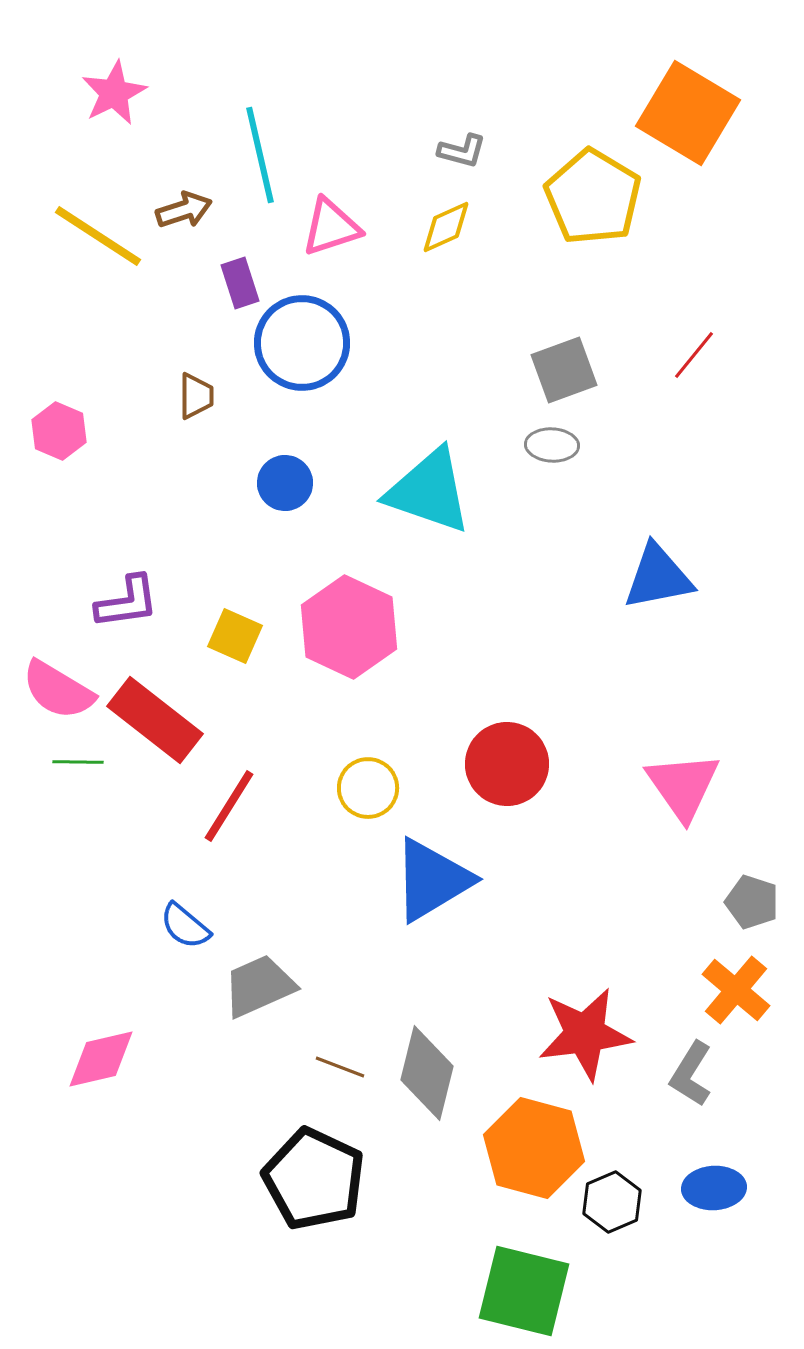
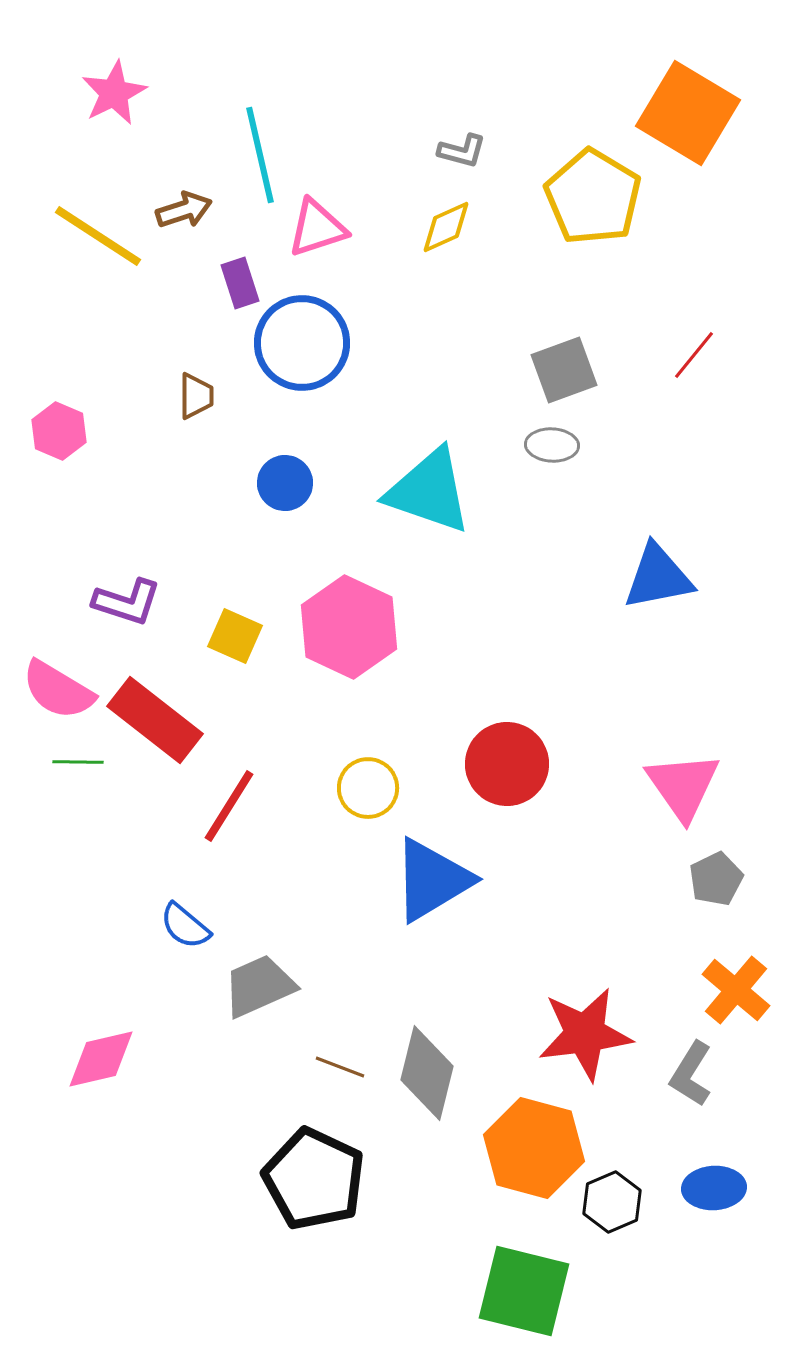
pink triangle at (331, 227): moved 14 px left, 1 px down
purple L-shape at (127, 602): rotated 26 degrees clockwise
gray pentagon at (752, 902): moved 36 px left, 23 px up; rotated 28 degrees clockwise
